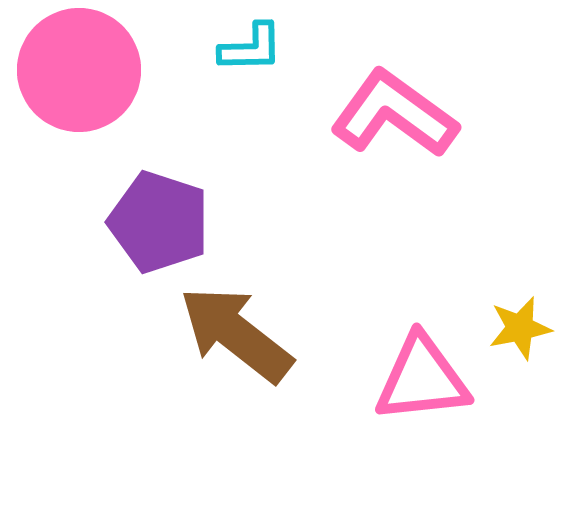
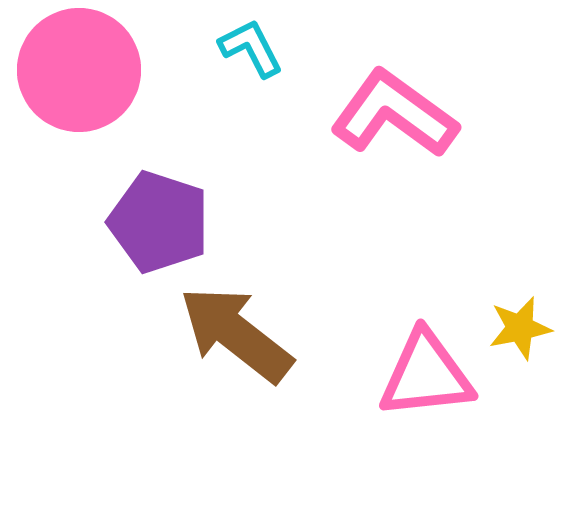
cyan L-shape: rotated 116 degrees counterclockwise
pink triangle: moved 4 px right, 4 px up
